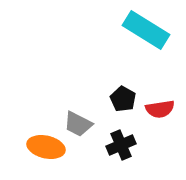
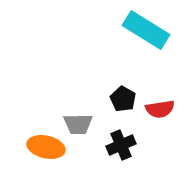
gray trapezoid: rotated 28 degrees counterclockwise
